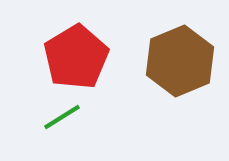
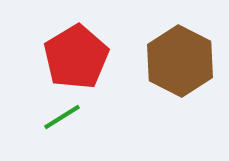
brown hexagon: rotated 10 degrees counterclockwise
